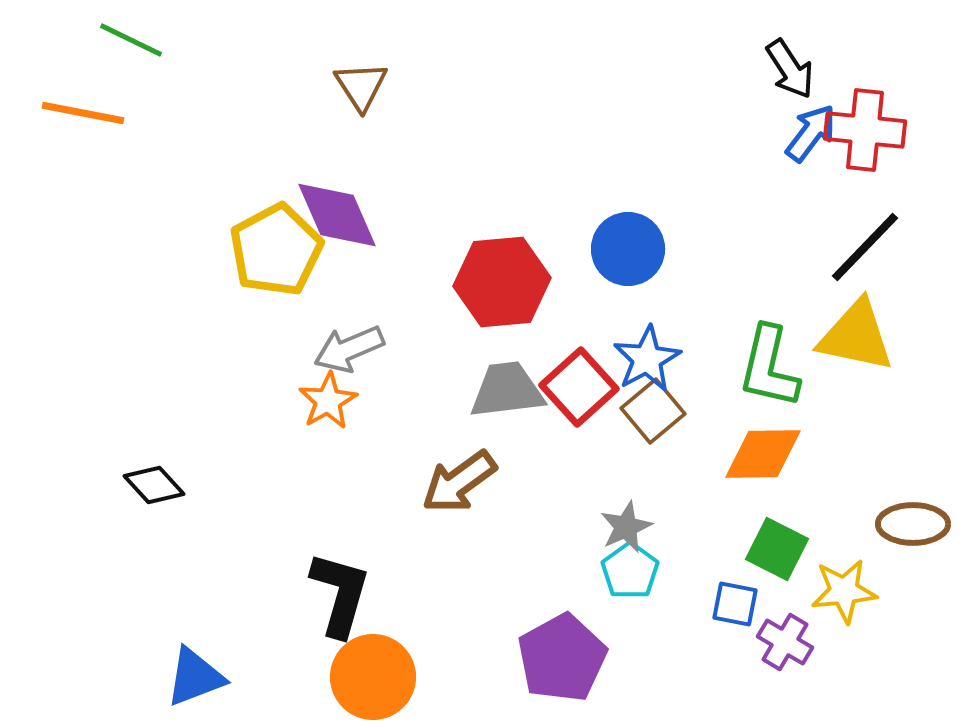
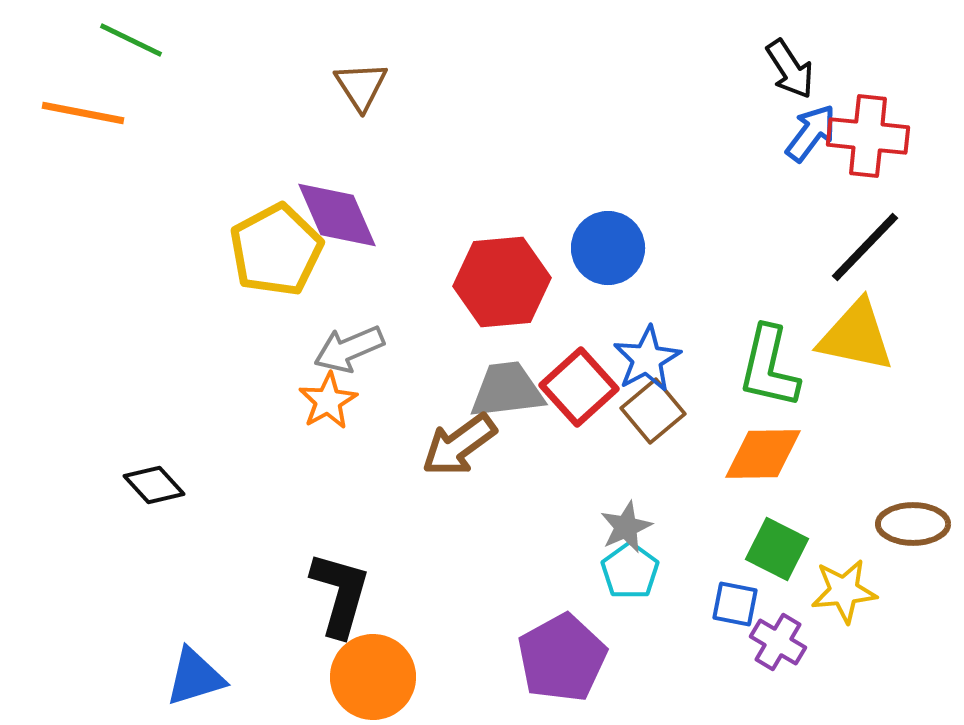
red cross: moved 3 px right, 6 px down
blue circle: moved 20 px left, 1 px up
brown arrow: moved 37 px up
purple cross: moved 7 px left
blue triangle: rotated 4 degrees clockwise
